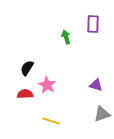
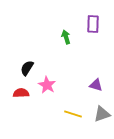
red semicircle: moved 4 px left, 1 px up
yellow line: moved 22 px right, 7 px up
